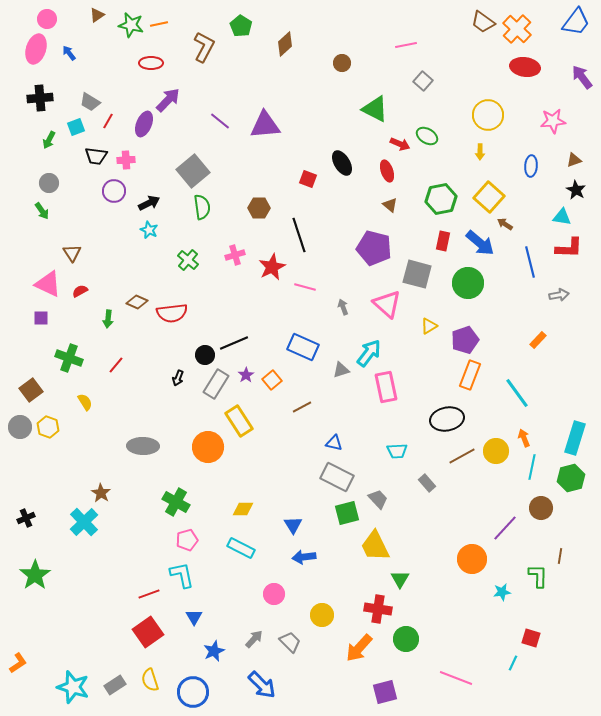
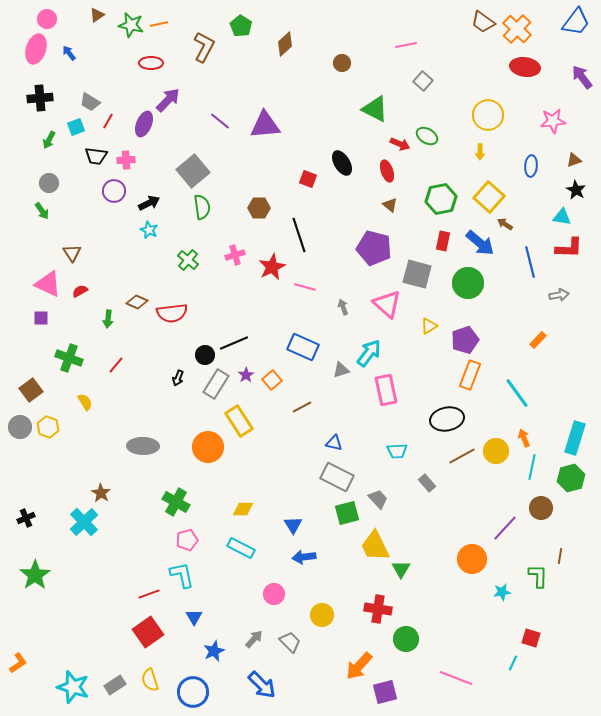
pink rectangle at (386, 387): moved 3 px down
green triangle at (400, 579): moved 1 px right, 10 px up
orange arrow at (359, 648): moved 18 px down
